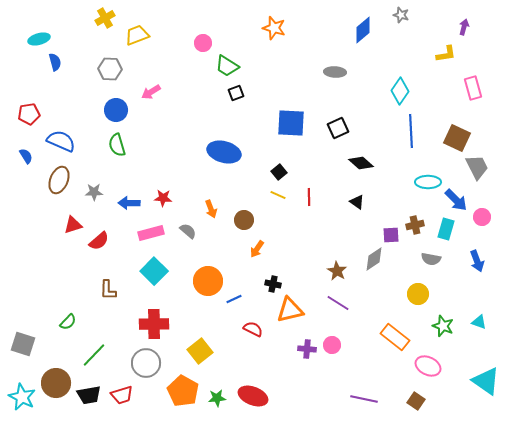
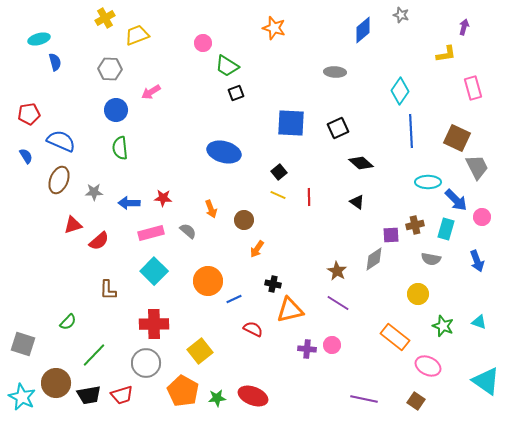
green semicircle at (117, 145): moved 3 px right, 3 px down; rotated 10 degrees clockwise
